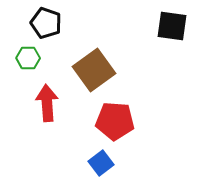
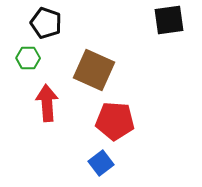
black square: moved 3 px left, 6 px up; rotated 16 degrees counterclockwise
brown square: rotated 30 degrees counterclockwise
